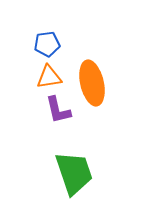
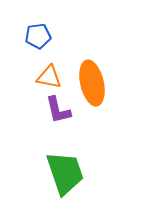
blue pentagon: moved 9 px left, 8 px up
orange triangle: rotated 20 degrees clockwise
green trapezoid: moved 9 px left
